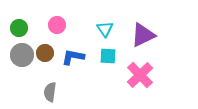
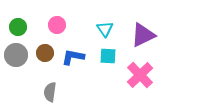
green circle: moved 1 px left, 1 px up
gray circle: moved 6 px left
